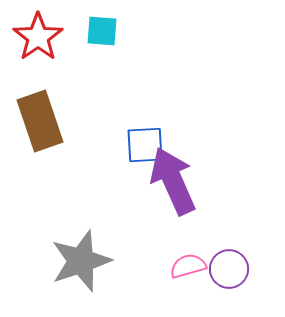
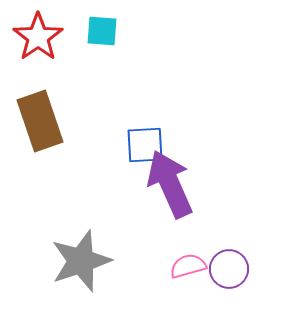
purple arrow: moved 3 px left, 3 px down
